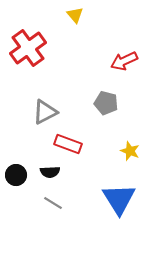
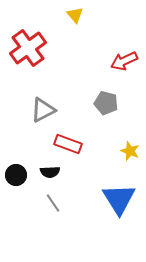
gray triangle: moved 2 px left, 2 px up
gray line: rotated 24 degrees clockwise
